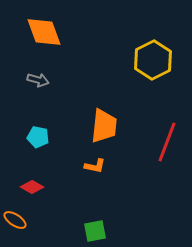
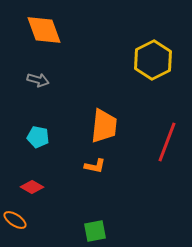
orange diamond: moved 2 px up
